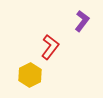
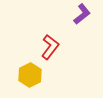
purple L-shape: moved 7 px up; rotated 15 degrees clockwise
